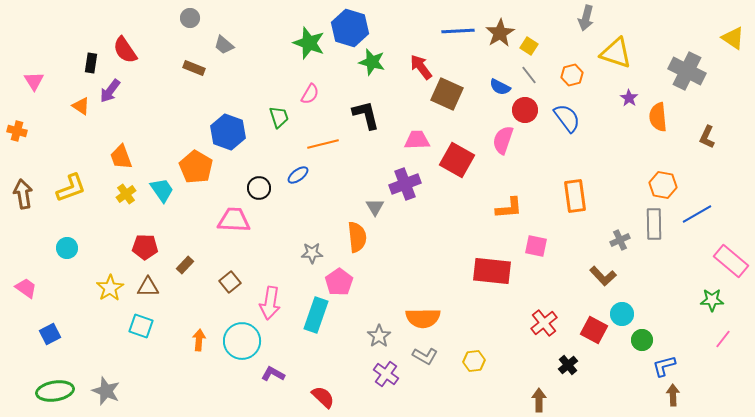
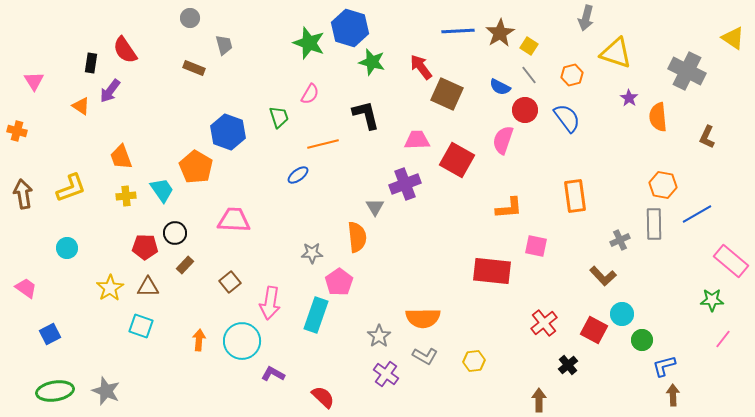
gray trapezoid at (224, 45): rotated 145 degrees counterclockwise
black circle at (259, 188): moved 84 px left, 45 px down
yellow cross at (126, 194): moved 2 px down; rotated 30 degrees clockwise
